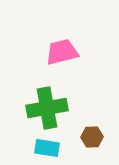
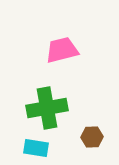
pink trapezoid: moved 2 px up
cyan rectangle: moved 11 px left
